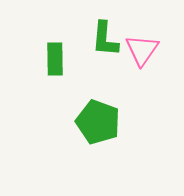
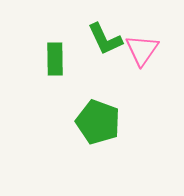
green L-shape: rotated 30 degrees counterclockwise
